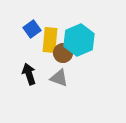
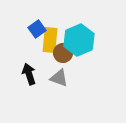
blue square: moved 5 px right
